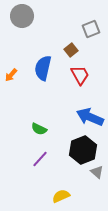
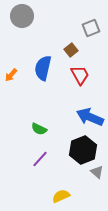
gray square: moved 1 px up
